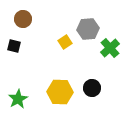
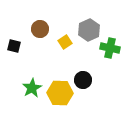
brown circle: moved 17 px right, 10 px down
gray hexagon: moved 1 px right, 1 px down; rotated 20 degrees counterclockwise
green cross: rotated 36 degrees counterclockwise
black circle: moved 9 px left, 8 px up
yellow hexagon: moved 1 px down
green star: moved 14 px right, 11 px up
